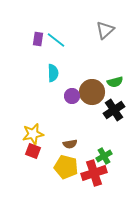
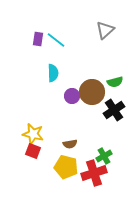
yellow star: rotated 25 degrees clockwise
